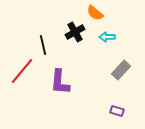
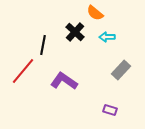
black cross: rotated 18 degrees counterclockwise
black line: rotated 24 degrees clockwise
red line: moved 1 px right
purple L-shape: moved 4 px right, 1 px up; rotated 120 degrees clockwise
purple rectangle: moved 7 px left, 1 px up
